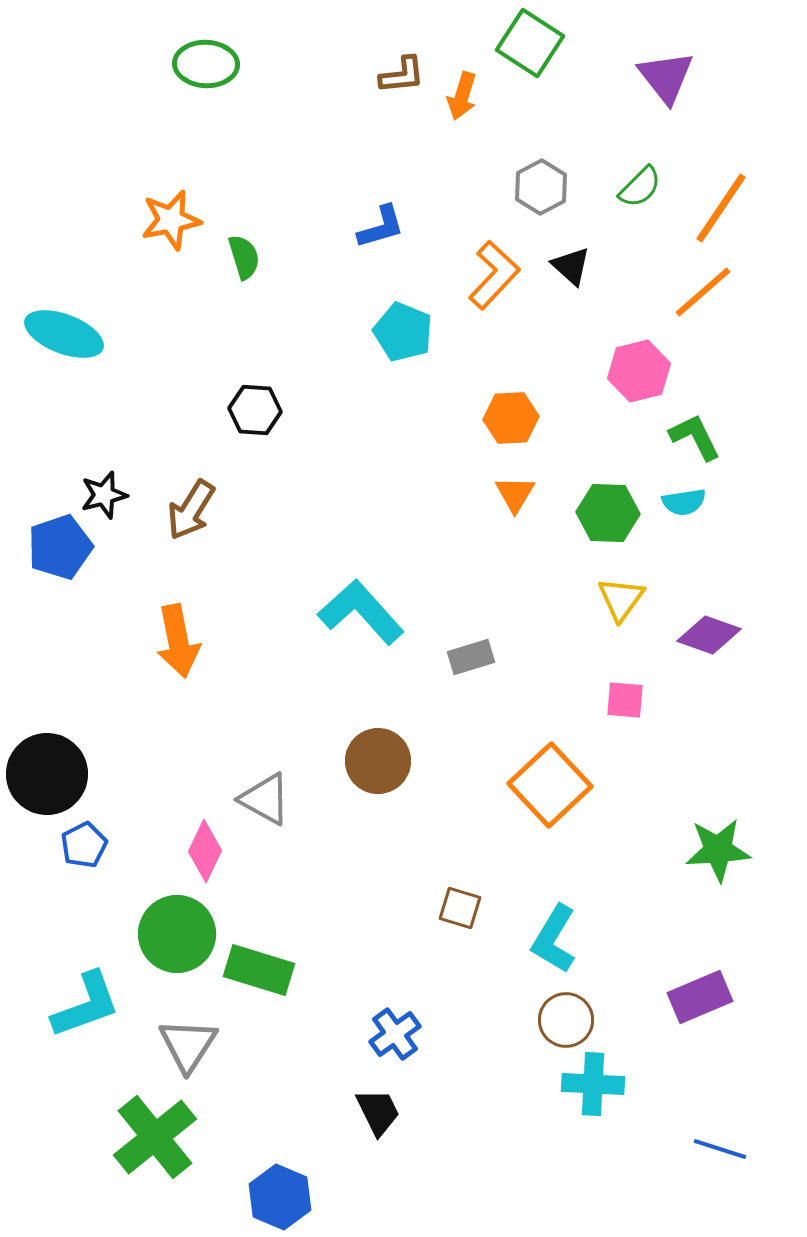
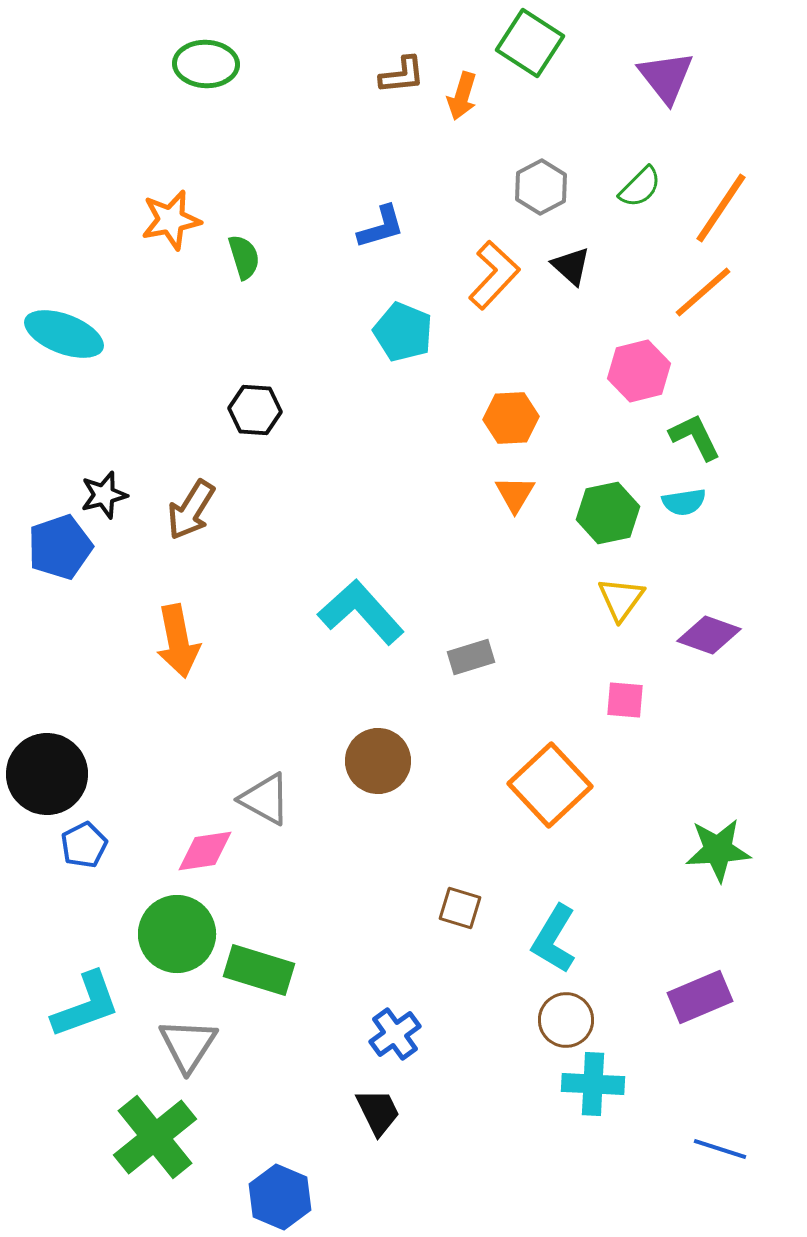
green hexagon at (608, 513): rotated 14 degrees counterclockwise
pink diamond at (205, 851): rotated 56 degrees clockwise
